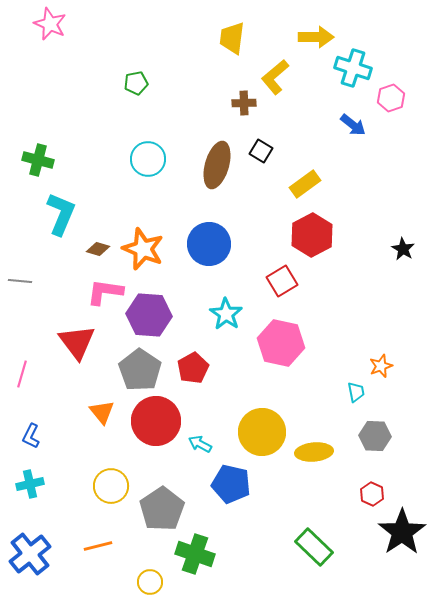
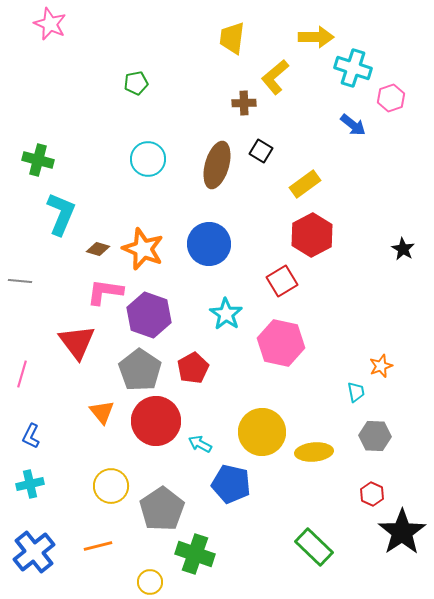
purple hexagon at (149, 315): rotated 15 degrees clockwise
blue cross at (30, 554): moved 4 px right, 2 px up
